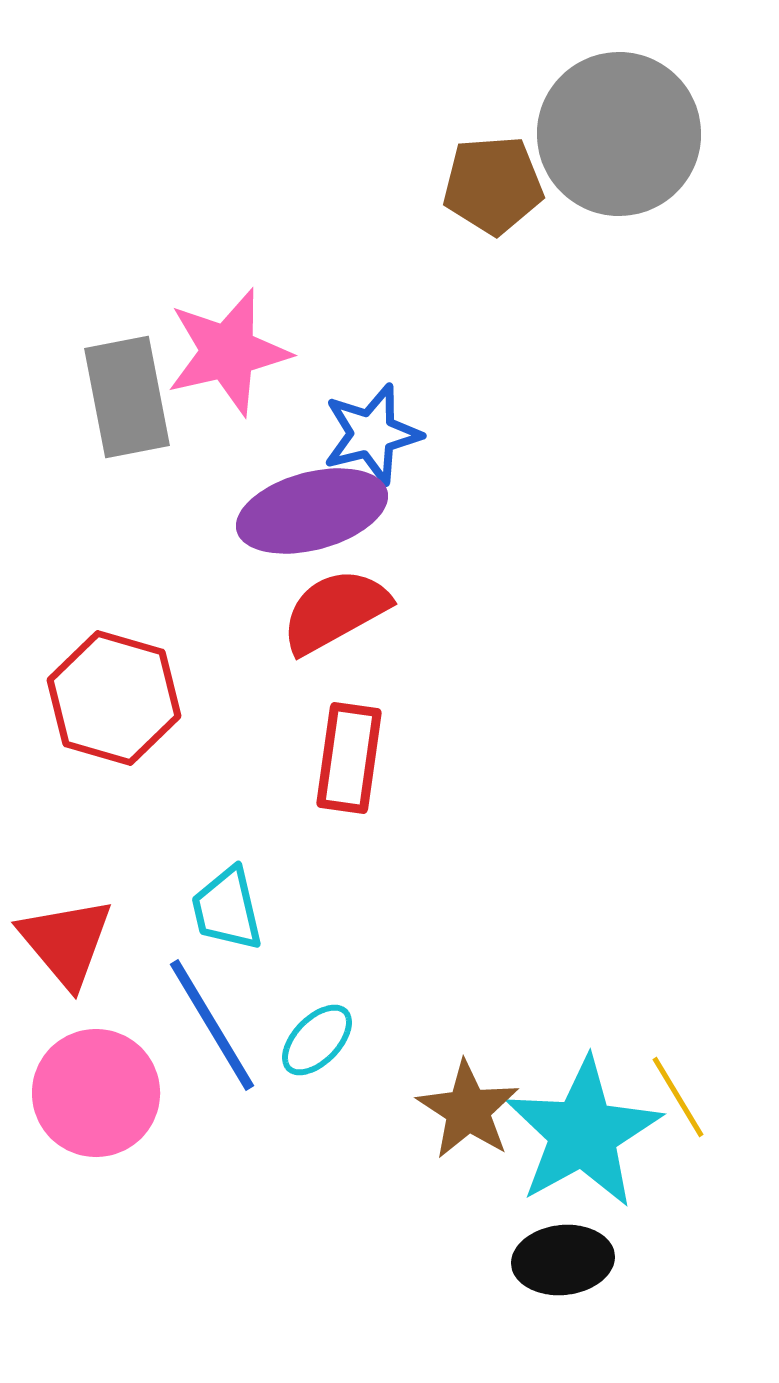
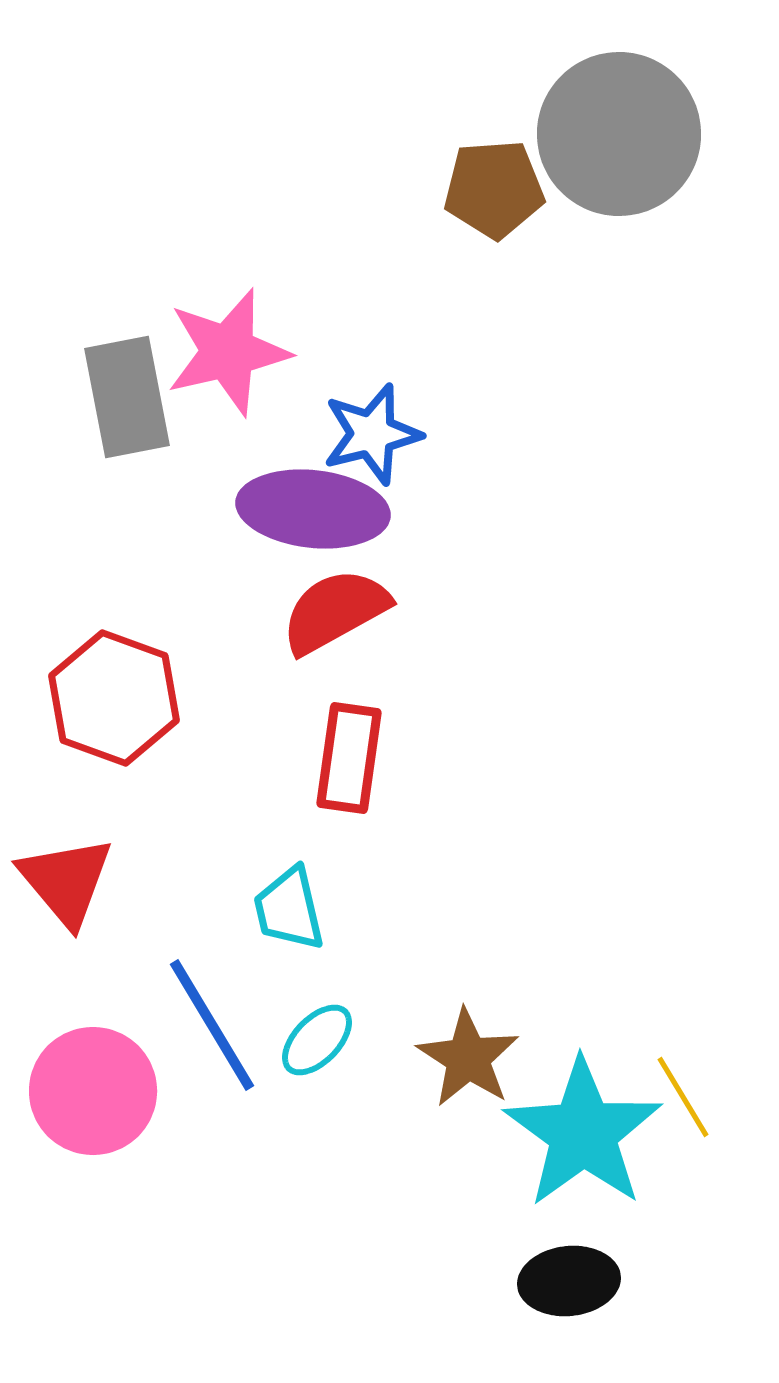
brown pentagon: moved 1 px right, 4 px down
purple ellipse: moved 1 px right, 2 px up; rotated 21 degrees clockwise
red hexagon: rotated 4 degrees clockwise
cyan trapezoid: moved 62 px right
red triangle: moved 61 px up
pink circle: moved 3 px left, 2 px up
yellow line: moved 5 px right
brown star: moved 52 px up
cyan star: rotated 7 degrees counterclockwise
black ellipse: moved 6 px right, 21 px down
